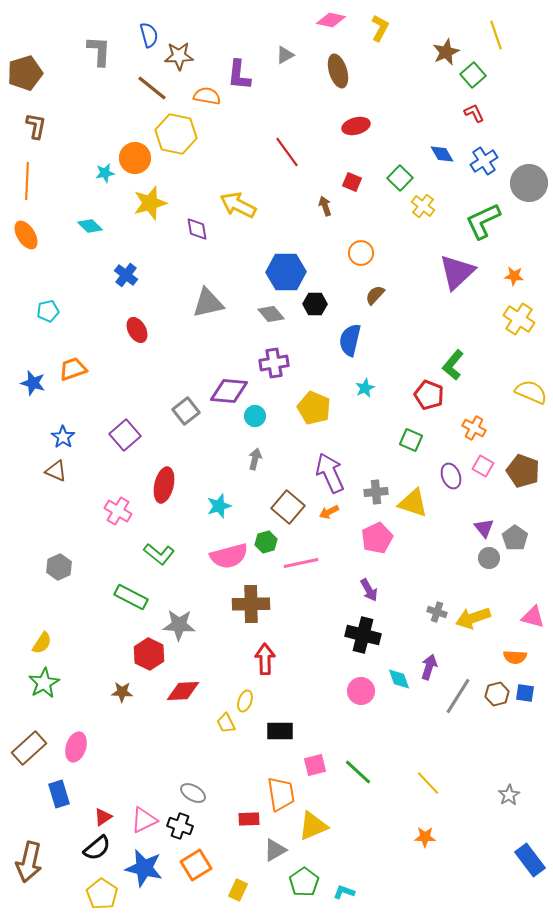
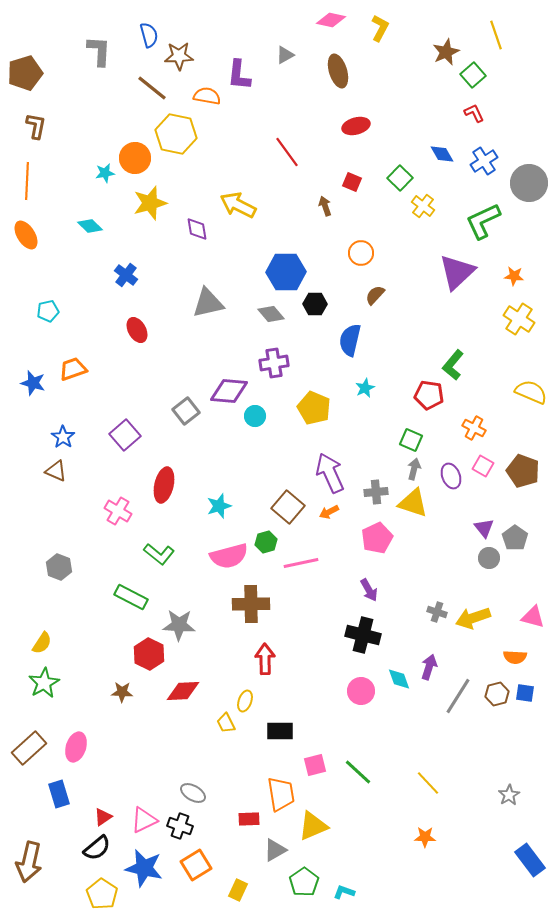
red pentagon at (429, 395): rotated 12 degrees counterclockwise
gray arrow at (255, 459): moved 159 px right, 10 px down
gray hexagon at (59, 567): rotated 15 degrees counterclockwise
